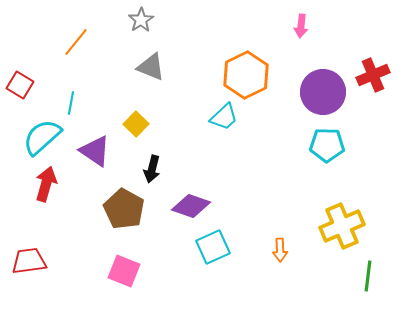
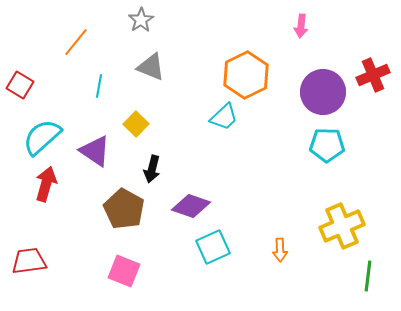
cyan line: moved 28 px right, 17 px up
